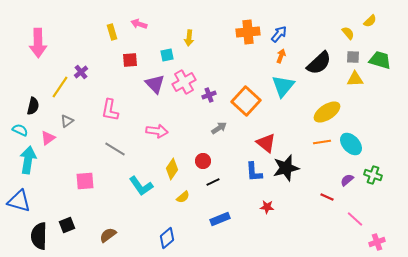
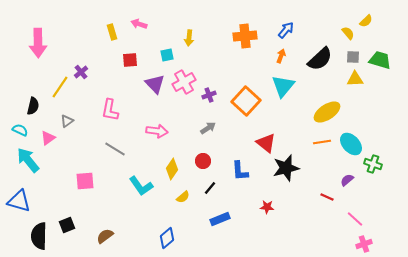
yellow semicircle at (370, 21): moved 4 px left
orange cross at (248, 32): moved 3 px left, 4 px down
blue arrow at (279, 34): moved 7 px right, 4 px up
black semicircle at (319, 63): moved 1 px right, 4 px up
gray arrow at (219, 128): moved 11 px left
cyan arrow at (28, 160): rotated 48 degrees counterclockwise
blue L-shape at (254, 172): moved 14 px left, 1 px up
green cross at (373, 175): moved 11 px up
black line at (213, 182): moved 3 px left, 6 px down; rotated 24 degrees counterclockwise
brown semicircle at (108, 235): moved 3 px left, 1 px down
pink cross at (377, 242): moved 13 px left, 2 px down
